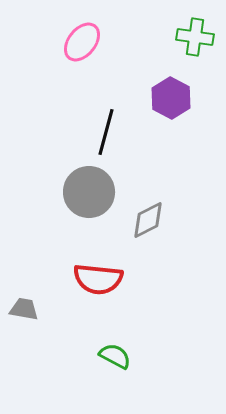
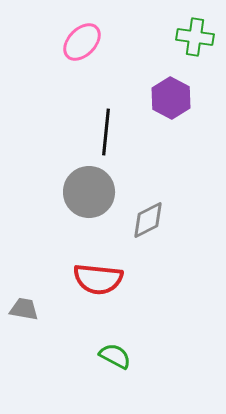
pink ellipse: rotated 6 degrees clockwise
black line: rotated 9 degrees counterclockwise
